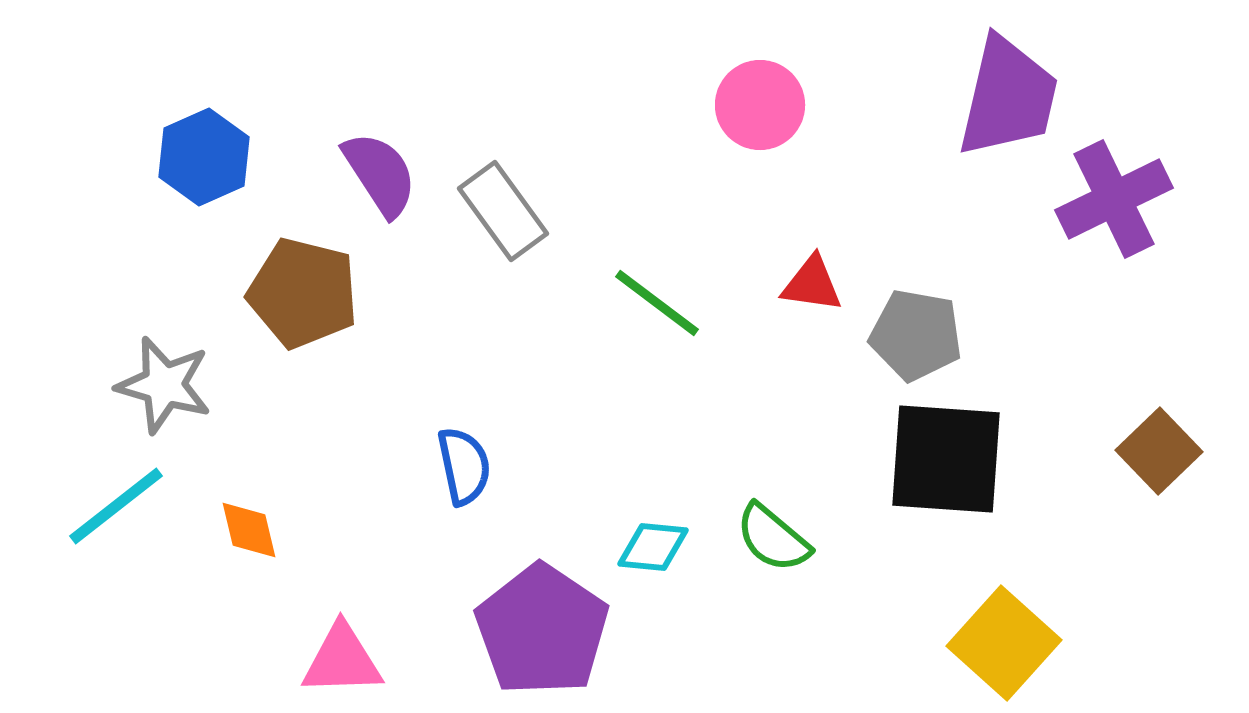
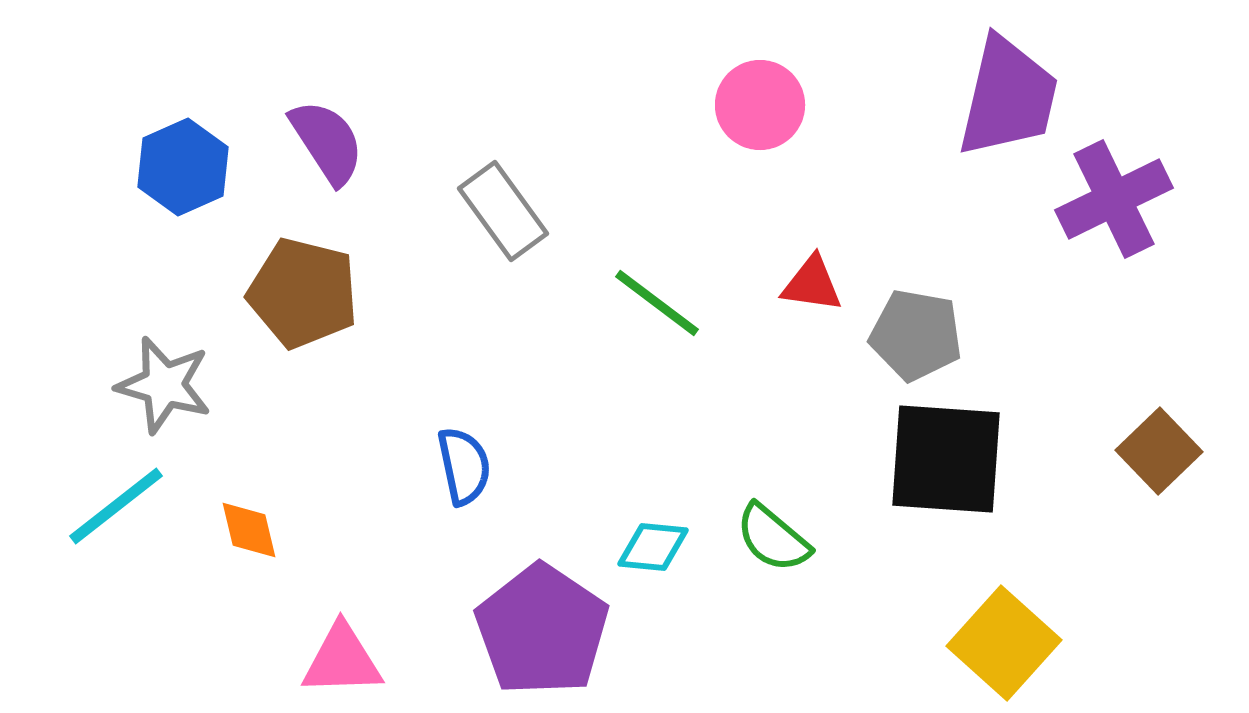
blue hexagon: moved 21 px left, 10 px down
purple semicircle: moved 53 px left, 32 px up
